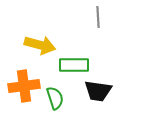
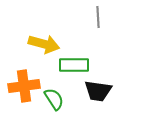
yellow arrow: moved 4 px right, 1 px up
green semicircle: moved 1 px left, 1 px down; rotated 15 degrees counterclockwise
